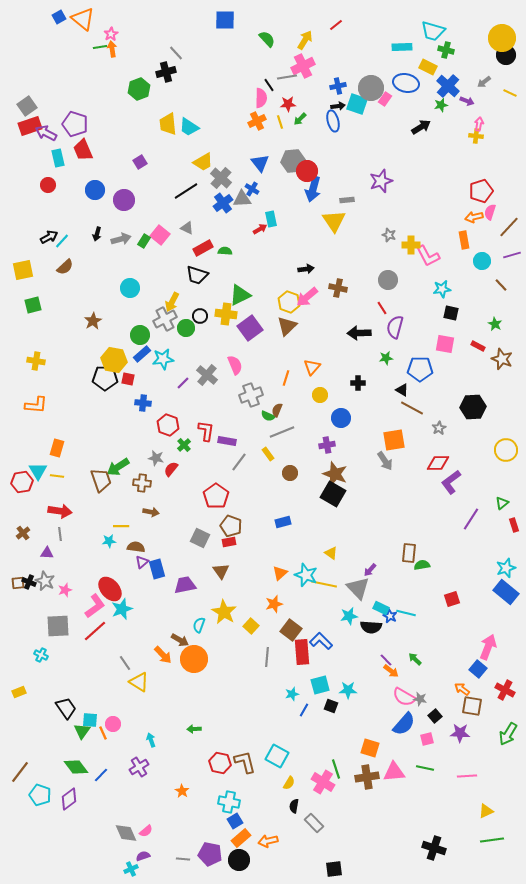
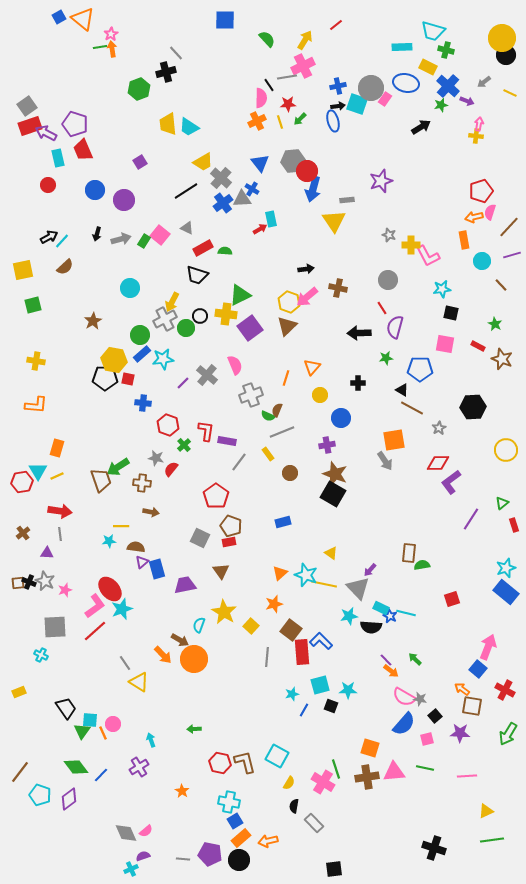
yellow line at (57, 476): rotated 32 degrees counterclockwise
gray square at (58, 626): moved 3 px left, 1 px down
